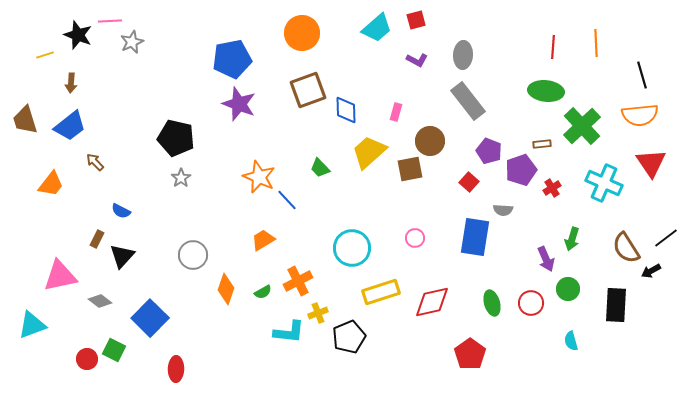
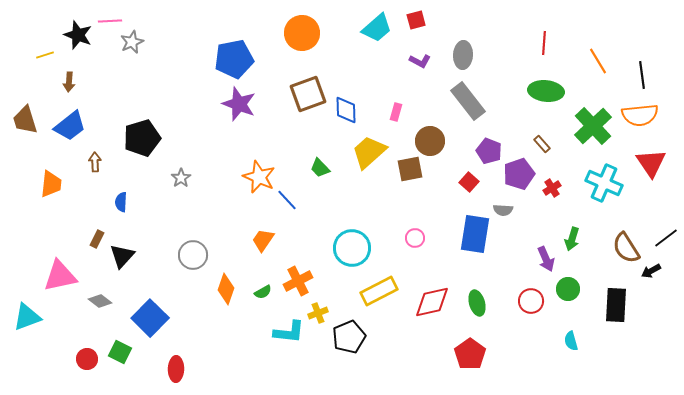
orange line at (596, 43): moved 2 px right, 18 px down; rotated 28 degrees counterclockwise
red line at (553, 47): moved 9 px left, 4 px up
blue pentagon at (232, 59): moved 2 px right
purple L-shape at (417, 60): moved 3 px right, 1 px down
black line at (642, 75): rotated 8 degrees clockwise
brown arrow at (71, 83): moved 2 px left, 1 px up
brown square at (308, 90): moved 4 px down
green cross at (582, 126): moved 11 px right
black pentagon at (176, 138): moved 34 px left; rotated 30 degrees counterclockwise
brown rectangle at (542, 144): rotated 54 degrees clockwise
brown arrow at (95, 162): rotated 42 degrees clockwise
purple pentagon at (521, 170): moved 2 px left, 4 px down
orange trapezoid at (51, 184): rotated 32 degrees counterclockwise
blue semicircle at (121, 211): moved 9 px up; rotated 66 degrees clockwise
blue rectangle at (475, 237): moved 3 px up
orange trapezoid at (263, 240): rotated 25 degrees counterclockwise
yellow rectangle at (381, 292): moved 2 px left, 1 px up; rotated 9 degrees counterclockwise
green ellipse at (492, 303): moved 15 px left
red circle at (531, 303): moved 2 px up
cyan triangle at (32, 325): moved 5 px left, 8 px up
green square at (114, 350): moved 6 px right, 2 px down
